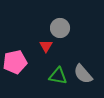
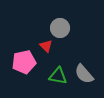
red triangle: rotated 16 degrees counterclockwise
pink pentagon: moved 9 px right
gray semicircle: moved 1 px right
